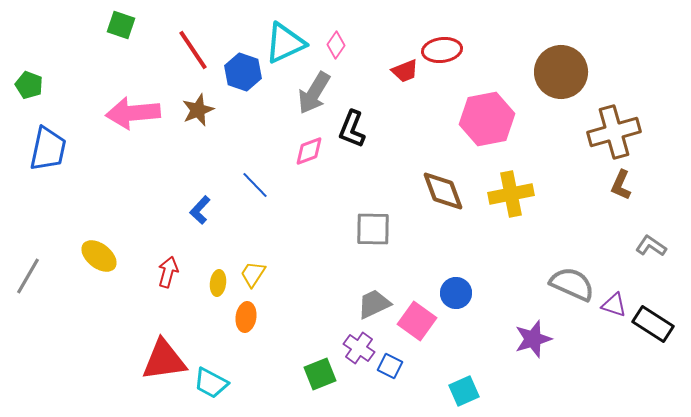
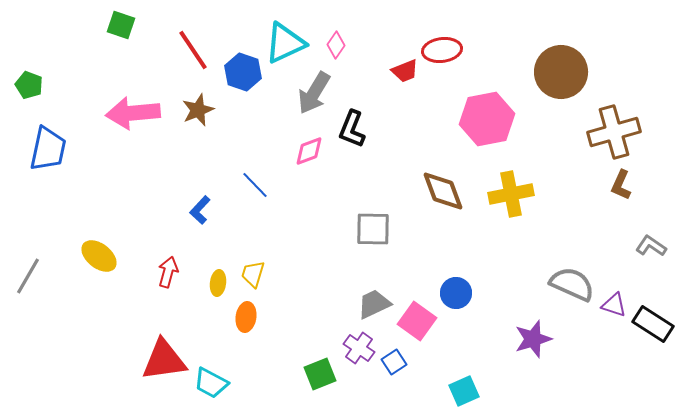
yellow trapezoid at (253, 274): rotated 16 degrees counterclockwise
blue square at (390, 366): moved 4 px right, 4 px up; rotated 30 degrees clockwise
